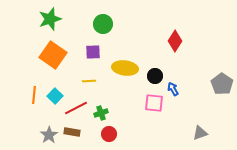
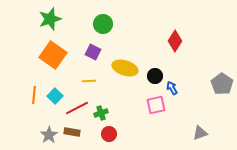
purple square: rotated 28 degrees clockwise
yellow ellipse: rotated 10 degrees clockwise
blue arrow: moved 1 px left, 1 px up
pink square: moved 2 px right, 2 px down; rotated 18 degrees counterclockwise
red line: moved 1 px right
